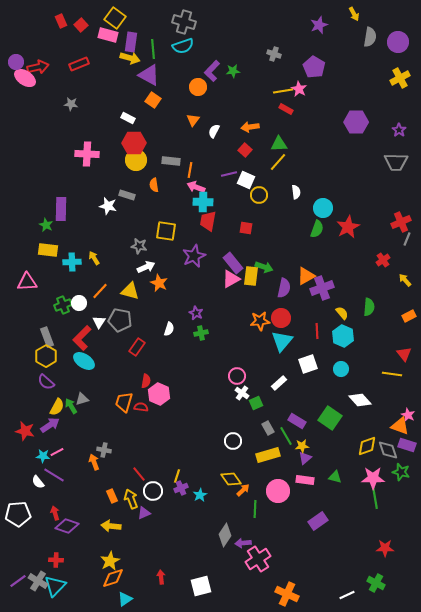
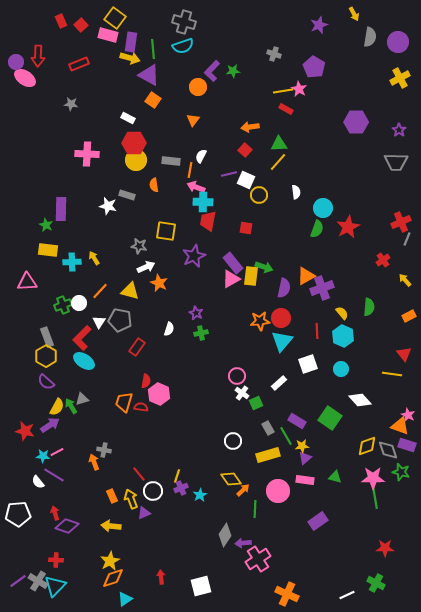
red arrow at (38, 67): moved 11 px up; rotated 105 degrees clockwise
white semicircle at (214, 131): moved 13 px left, 25 px down
